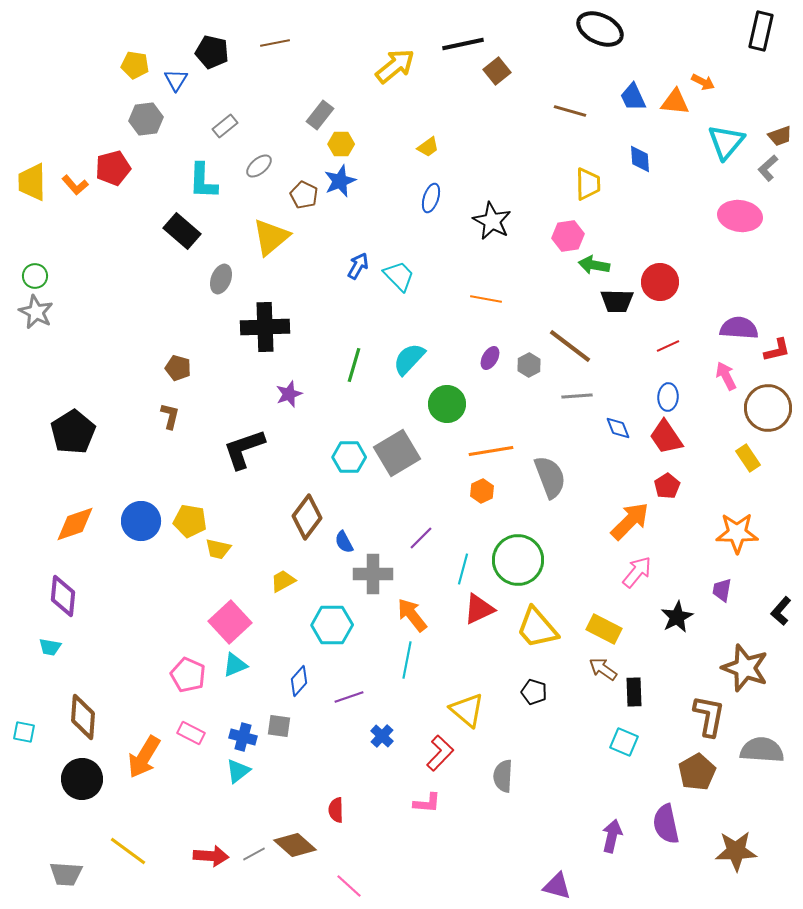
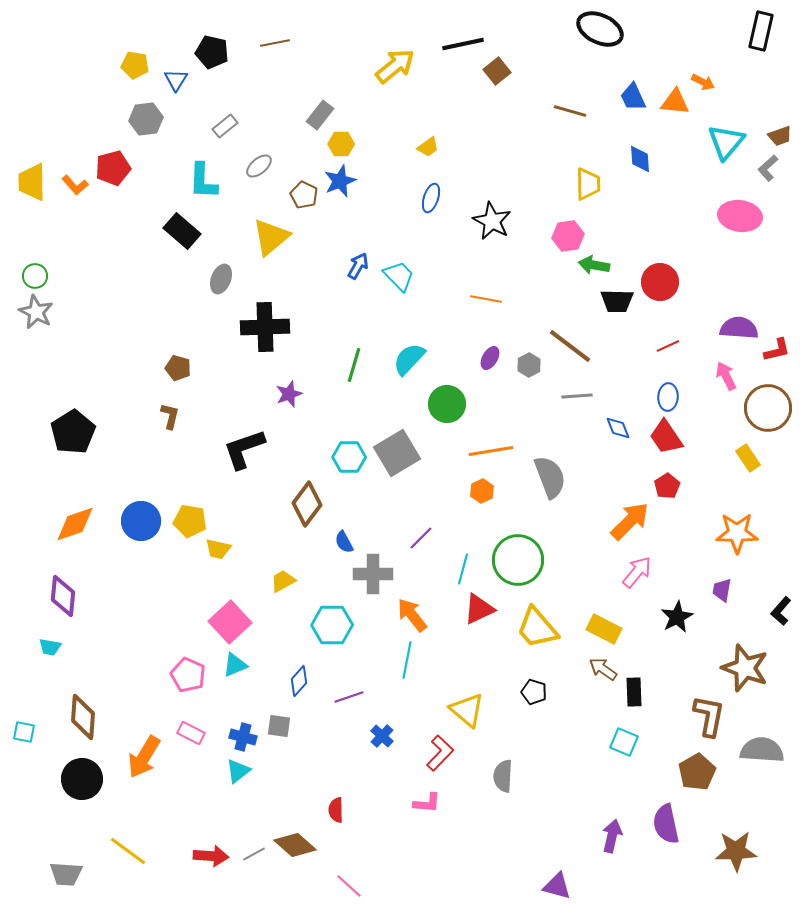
brown diamond at (307, 517): moved 13 px up
